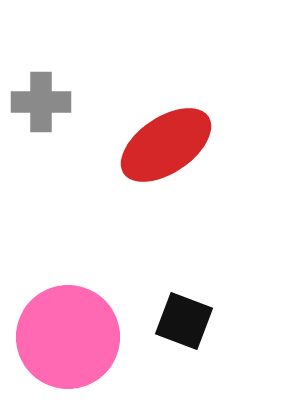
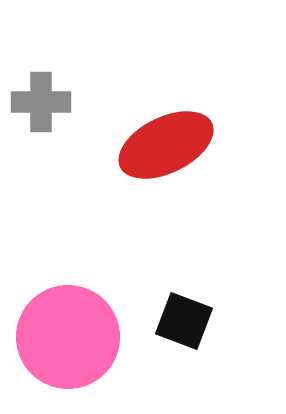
red ellipse: rotated 8 degrees clockwise
